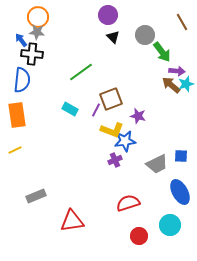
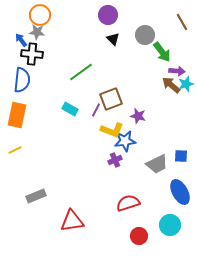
orange circle: moved 2 px right, 2 px up
black triangle: moved 2 px down
orange rectangle: rotated 20 degrees clockwise
